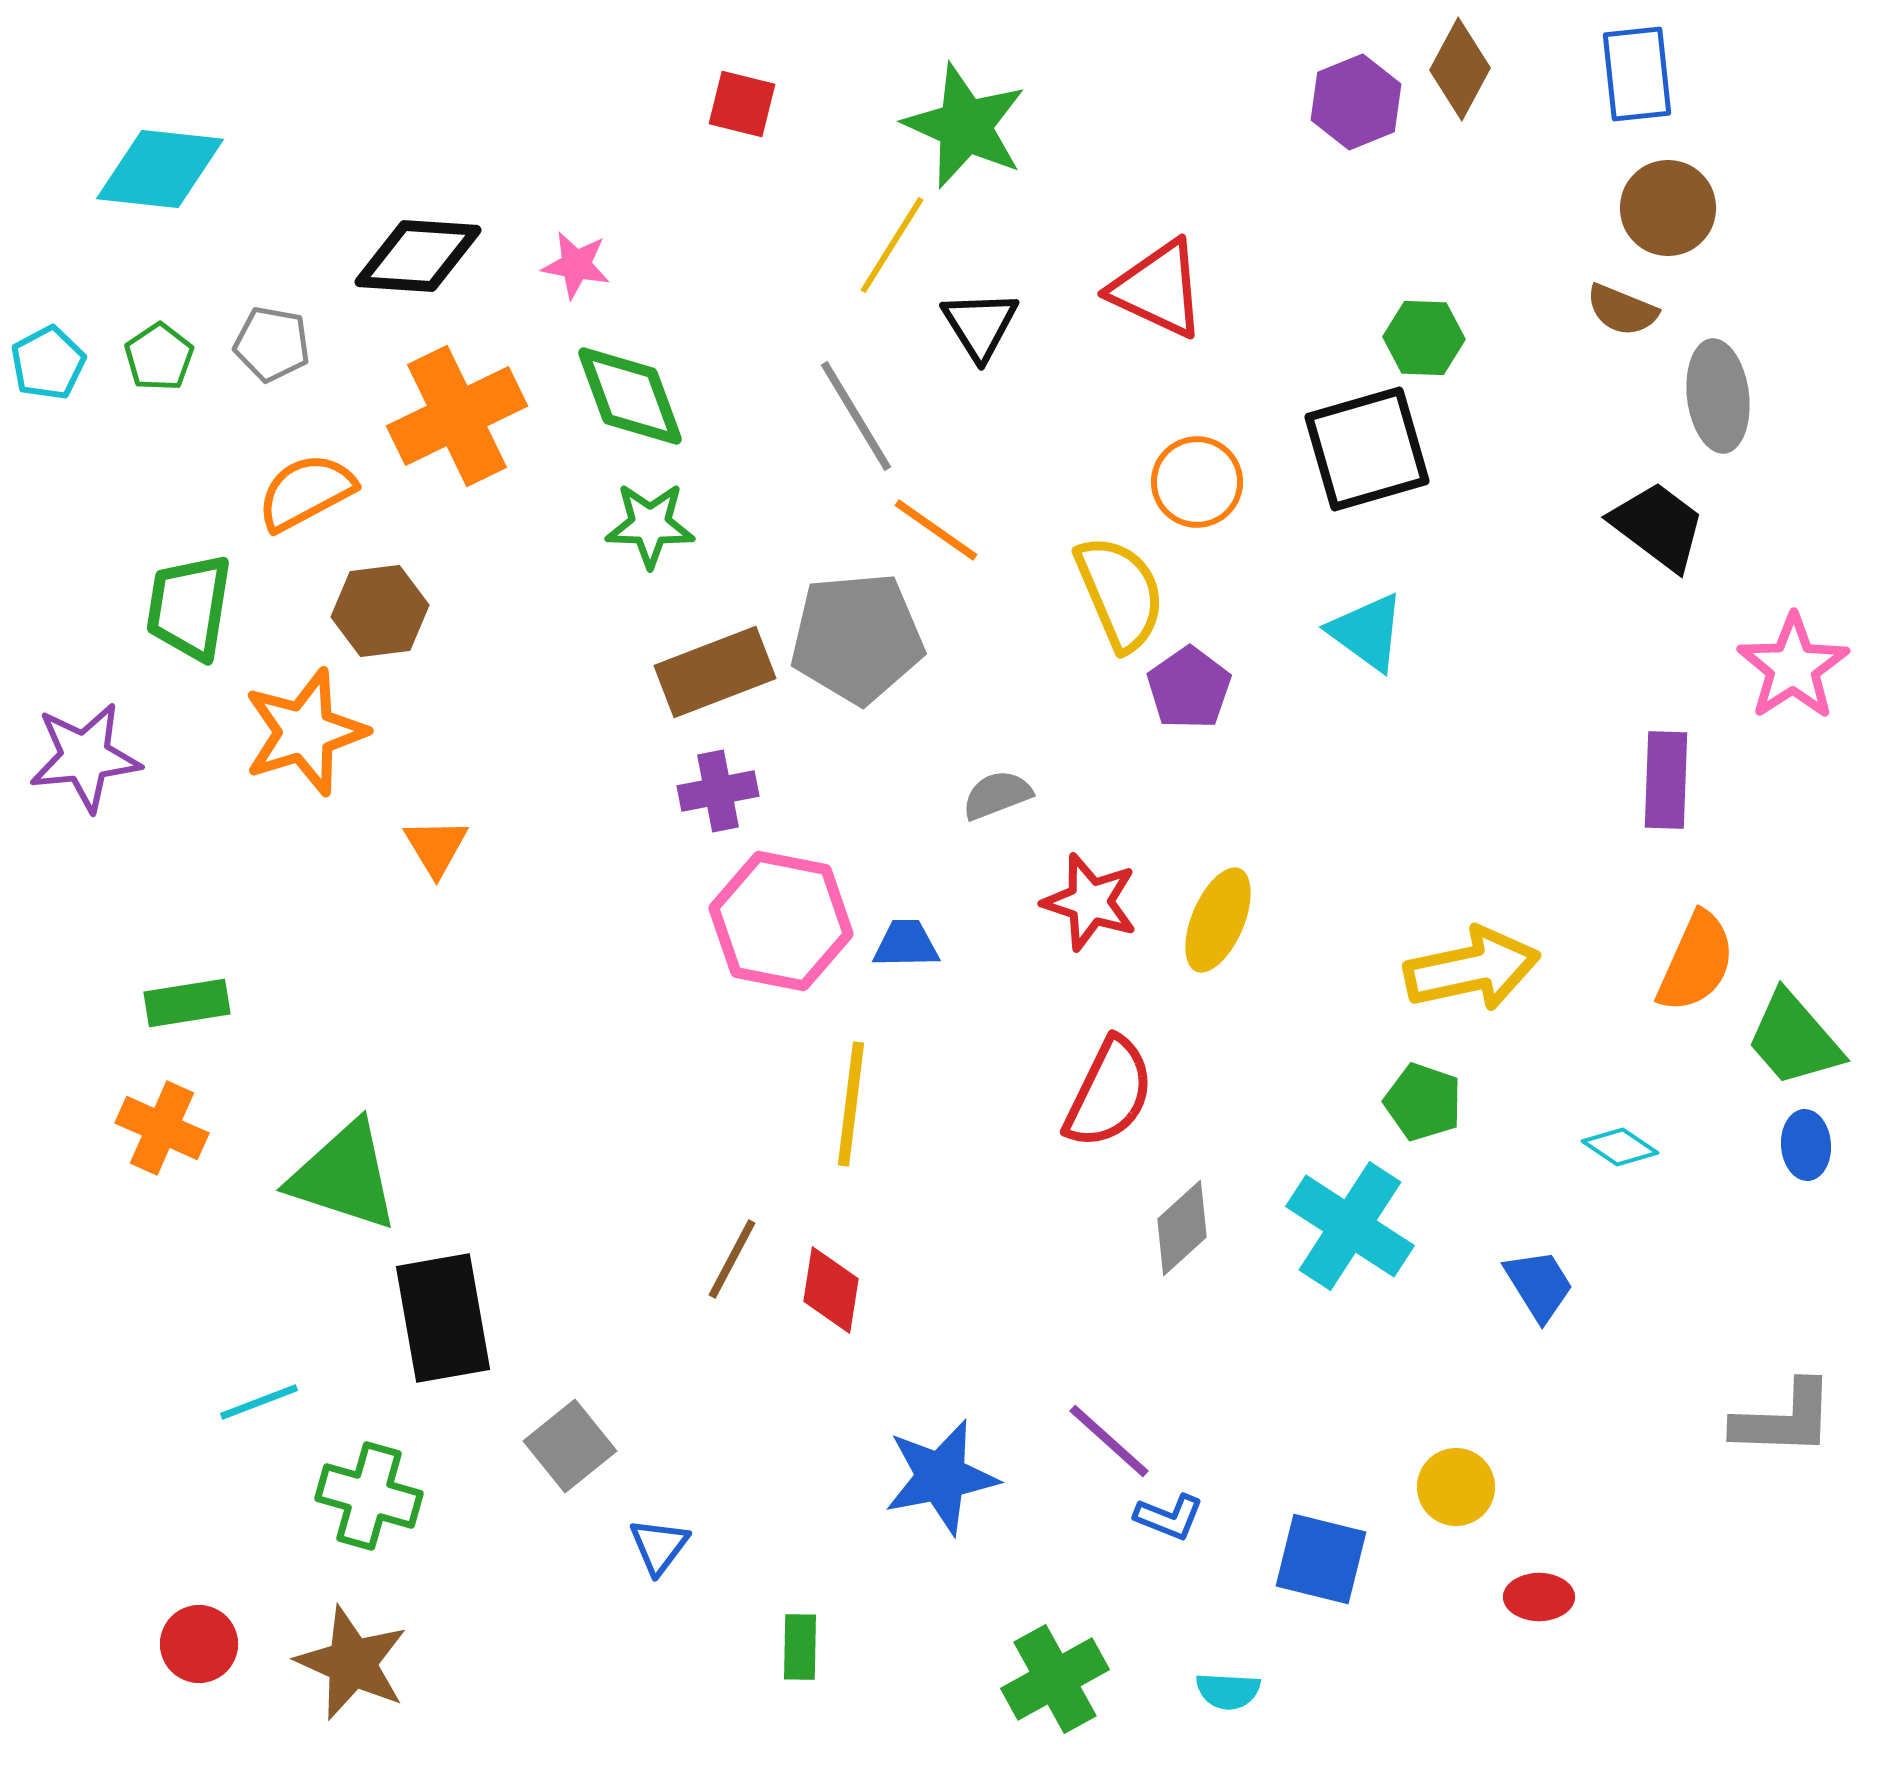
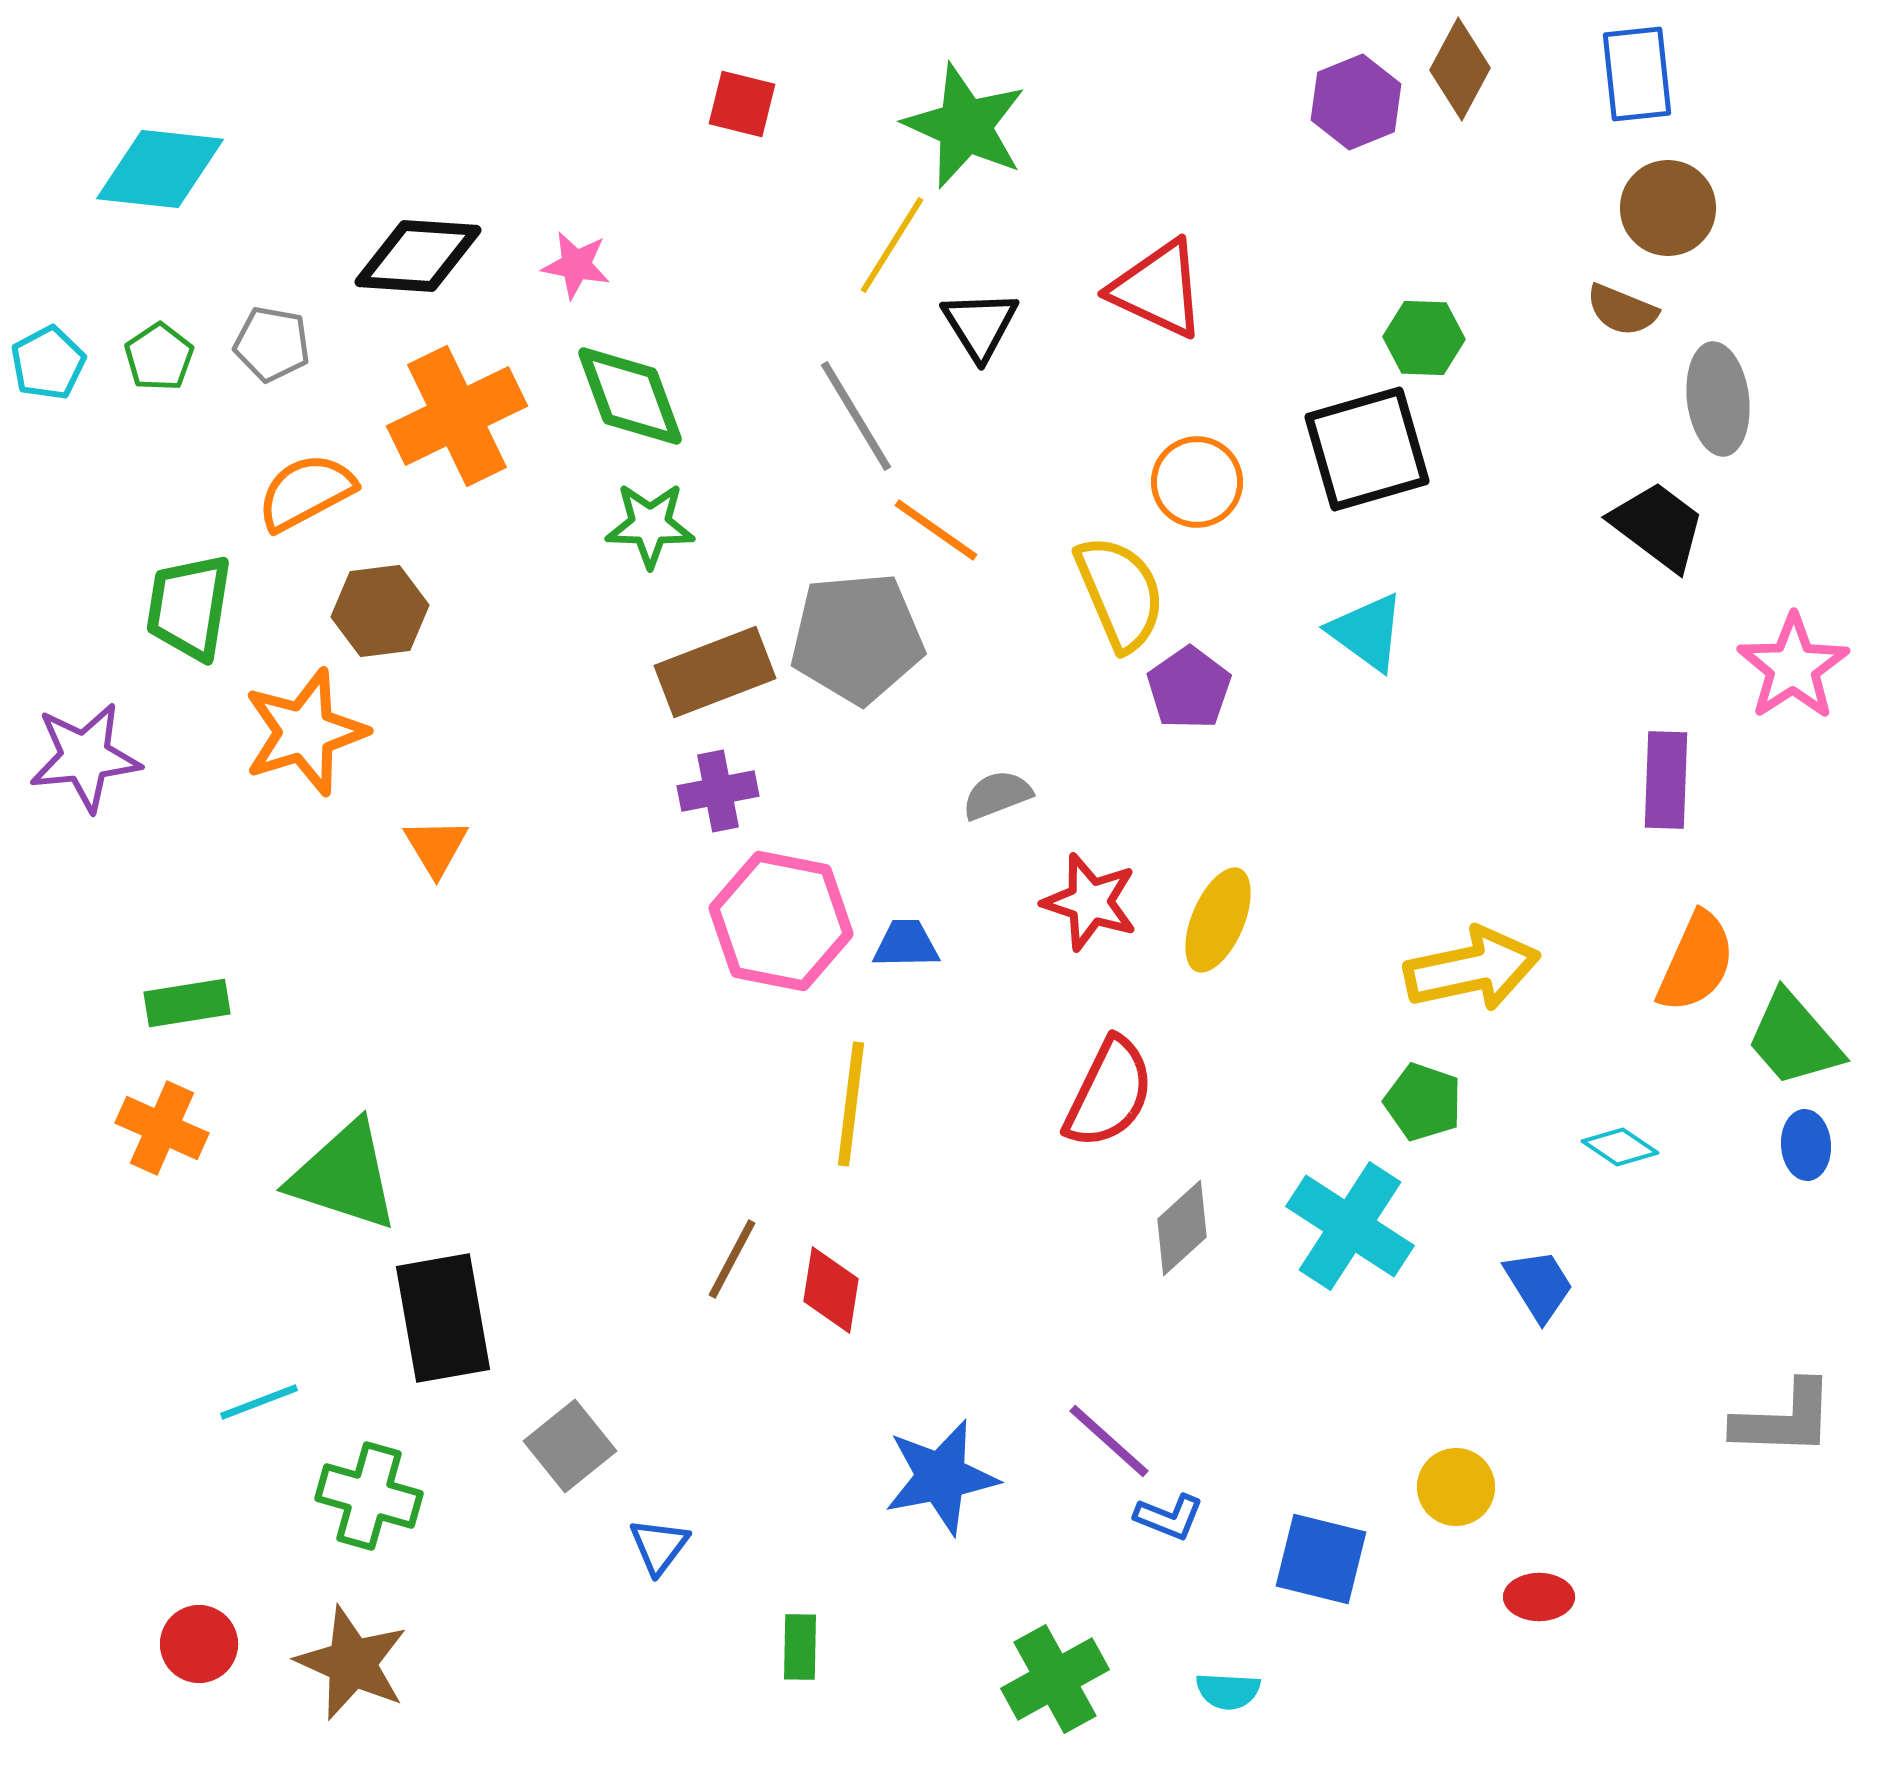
gray ellipse at (1718, 396): moved 3 px down
